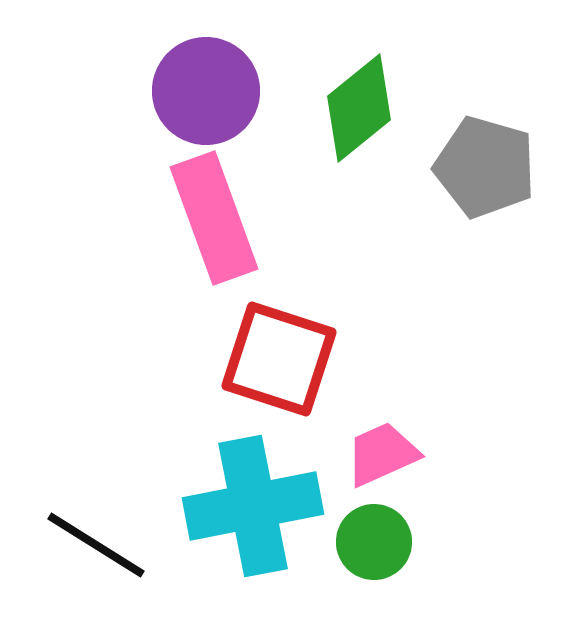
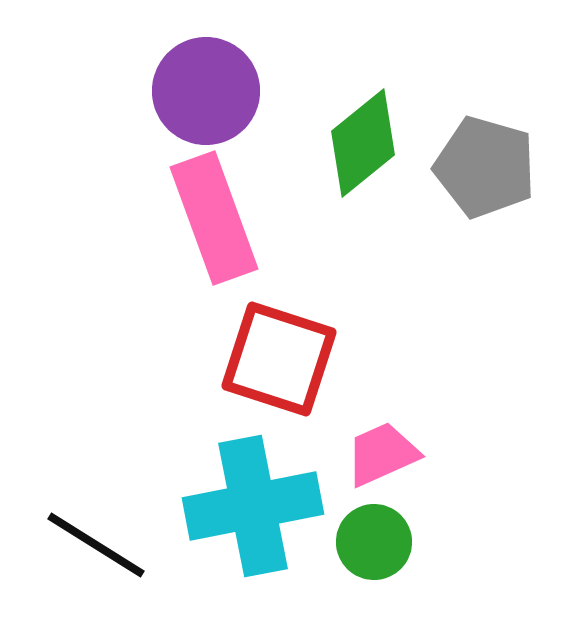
green diamond: moved 4 px right, 35 px down
